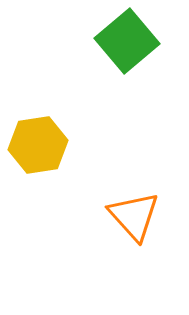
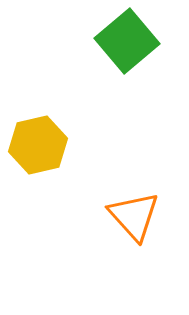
yellow hexagon: rotated 4 degrees counterclockwise
